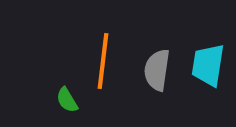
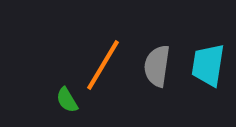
orange line: moved 4 px down; rotated 24 degrees clockwise
gray semicircle: moved 4 px up
